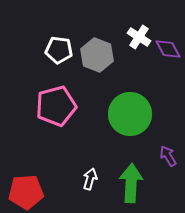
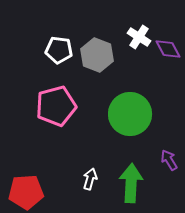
purple arrow: moved 1 px right, 4 px down
